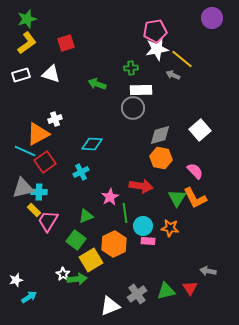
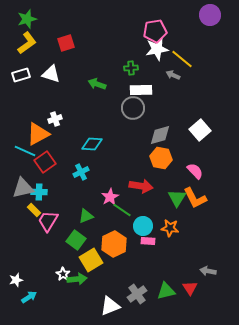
purple circle at (212, 18): moved 2 px left, 3 px up
green line at (125, 213): moved 3 px left, 3 px up; rotated 48 degrees counterclockwise
